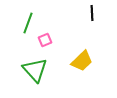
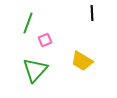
yellow trapezoid: rotated 75 degrees clockwise
green triangle: rotated 24 degrees clockwise
